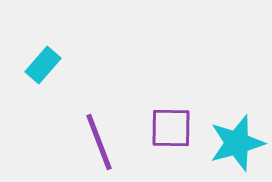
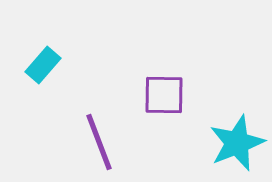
purple square: moved 7 px left, 33 px up
cyan star: rotated 6 degrees counterclockwise
